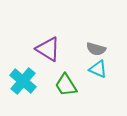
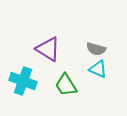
cyan cross: rotated 20 degrees counterclockwise
